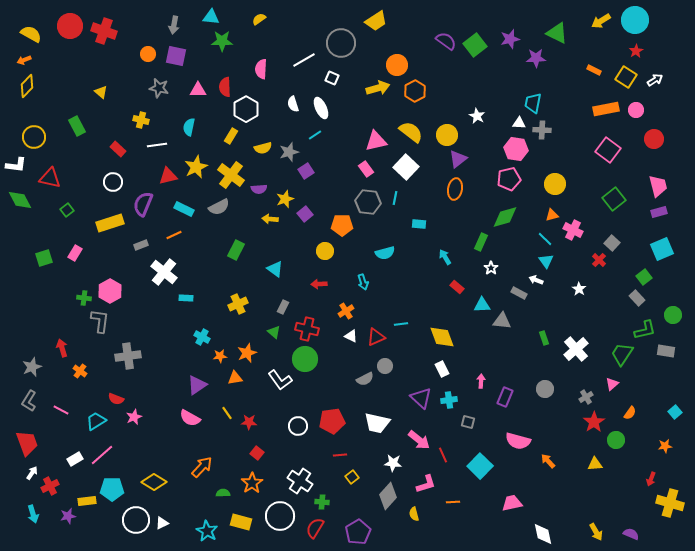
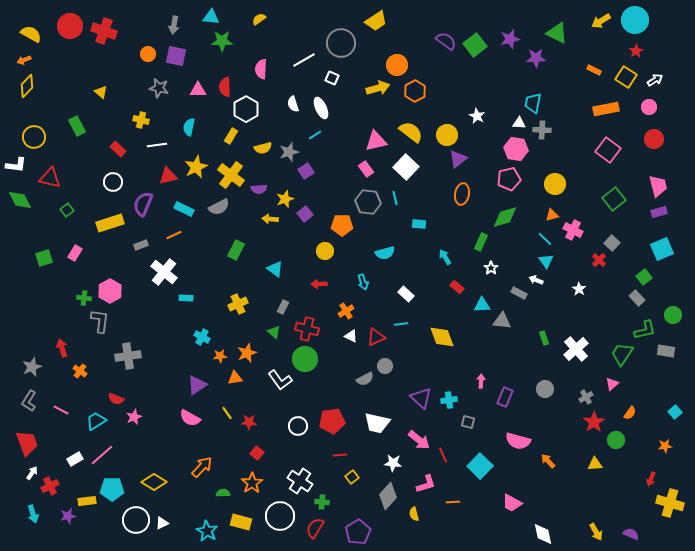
pink circle at (636, 110): moved 13 px right, 3 px up
orange ellipse at (455, 189): moved 7 px right, 5 px down
cyan line at (395, 198): rotated 24 degrees counterclockwise
white rectangle at (442, 369): moved 36 px left, 75 px up; rotated 21 degrees counterclockwise
pink trapezoid at (512, 503): rotated 140 degrees counterclockwise
